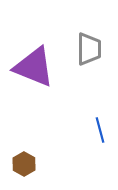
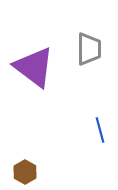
purple triangle: rotated 15 degrees clockwise
brown hexagon: moved 1 px right, 8 px down
